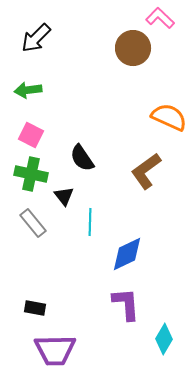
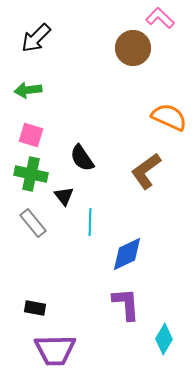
pink square: rotated 10 degrees counterclockwise
